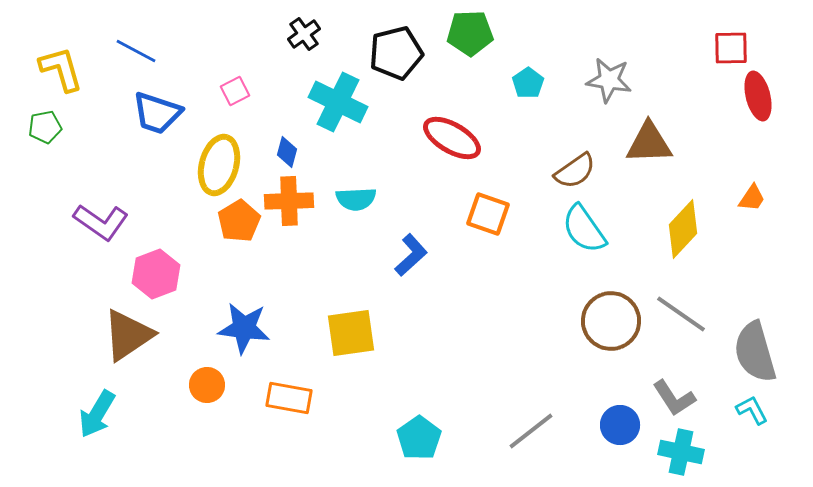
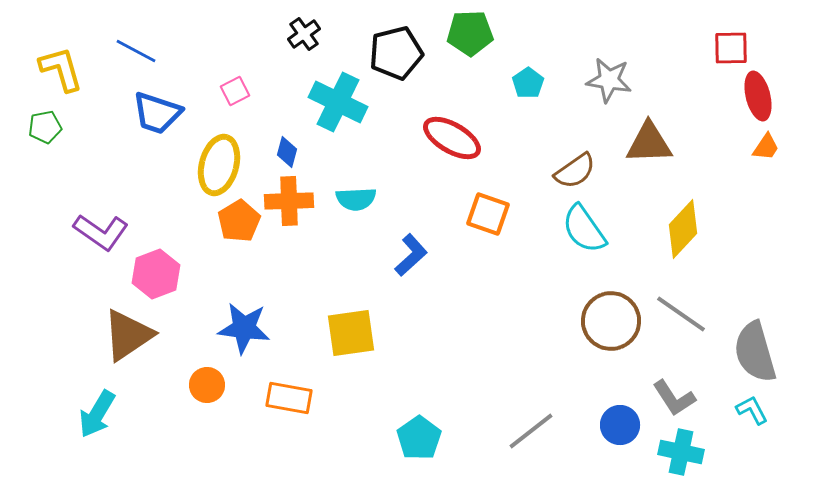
orange trapezoid at (752, 198): moved 14 px right, 51 px up
purple L-shape at (101, 222): moved 10 px down
